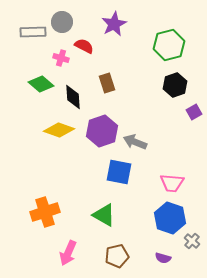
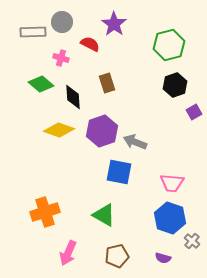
purple star: rotated 10 degrees counterclockwise
red semicircle: moved 6 px right, 2 px up
